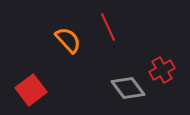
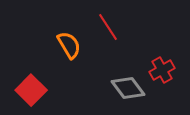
red line: rotated 8 degrees counterclockwise
orange semicircle: moved 1 px right, 5 px down; rotated 12 degrees clockwise
red square: rotated 8 degrees counterclockwise
